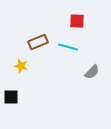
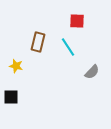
brown rectangle: rotated 54 degrees counterclockwise
cyan line: rotated 42 degrees clockwise
yellow star: moved 5 px left
